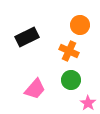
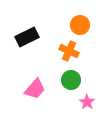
pink star: moved 1 px left, 1 px up
